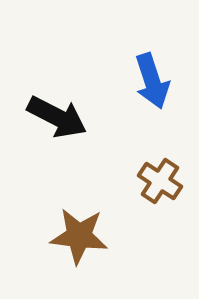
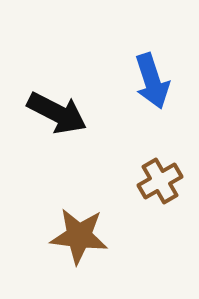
black arrow: moved 4 px up
brown cross: rotated 27 degrees clockwise
